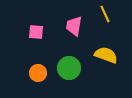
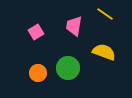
yellow line: rotated 30 degrees counterclockwise
pink square: rotated 35 degrees counterclockwise
yellow semicircle: moved 2 px left, 3 px up
green circle: moved 1 px left
